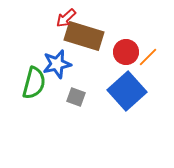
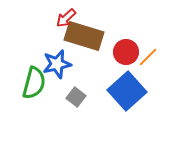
gray square: rotated 18 degrees clockwise
